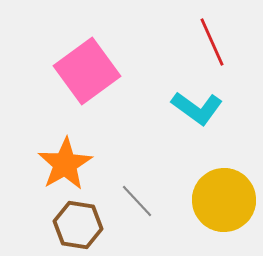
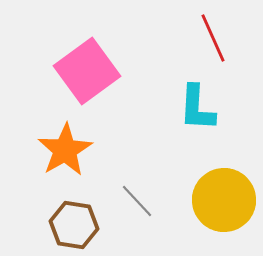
red line: moved 1 px right, 4 px up
cyan L-shape: rotated 57 degrees clockwise
orange star: moved 14 px up
brown hexagon: moved 4 px left
